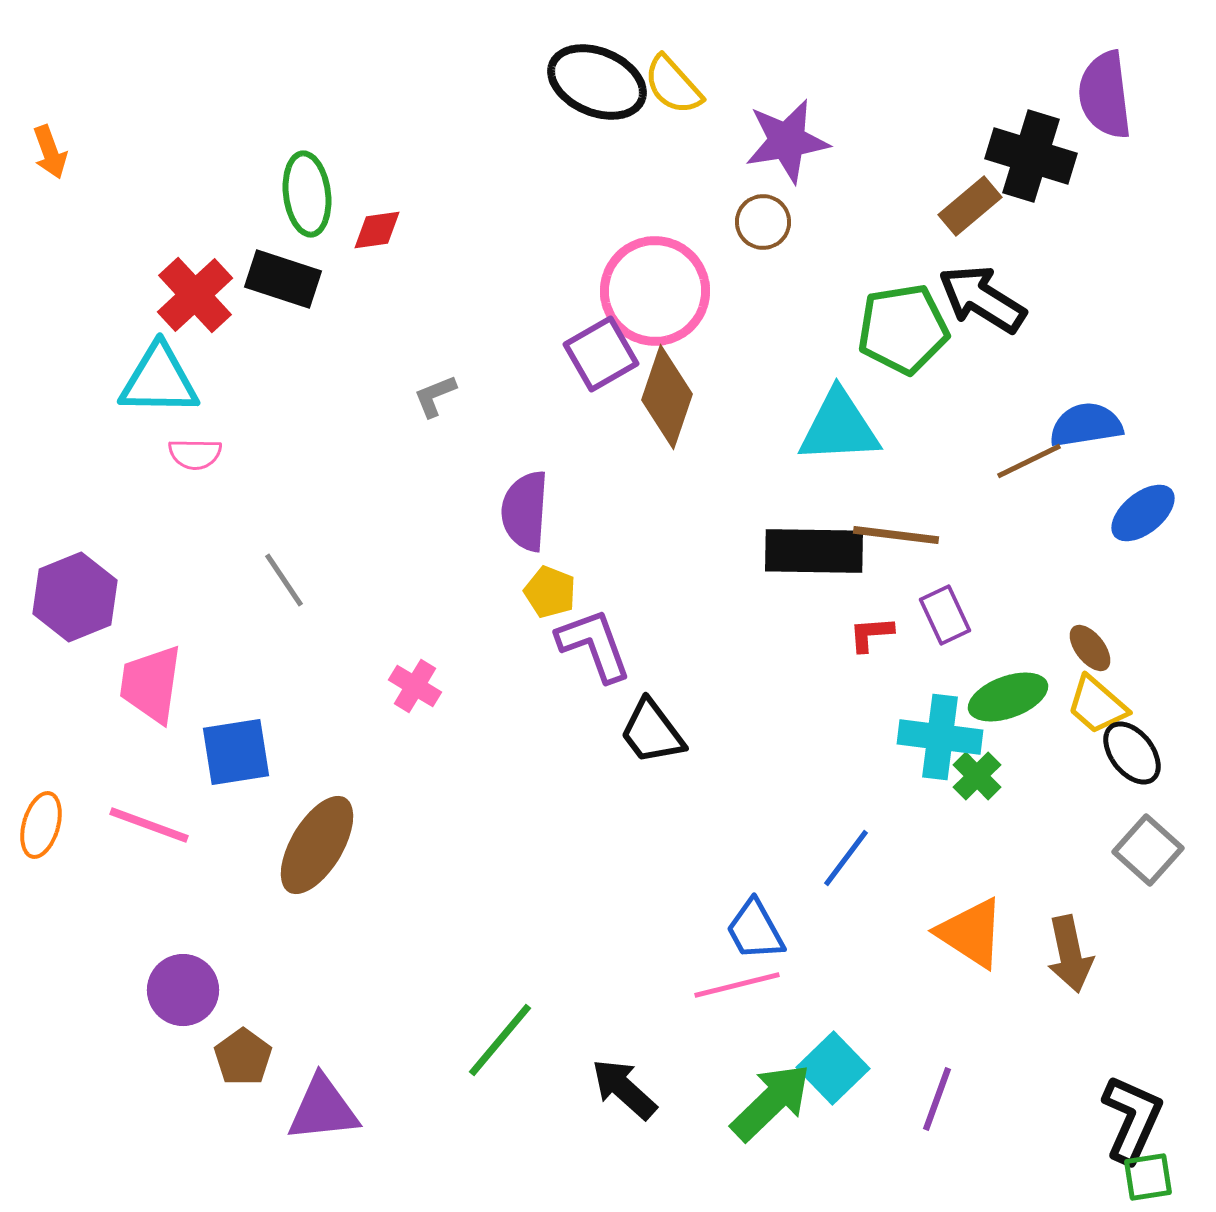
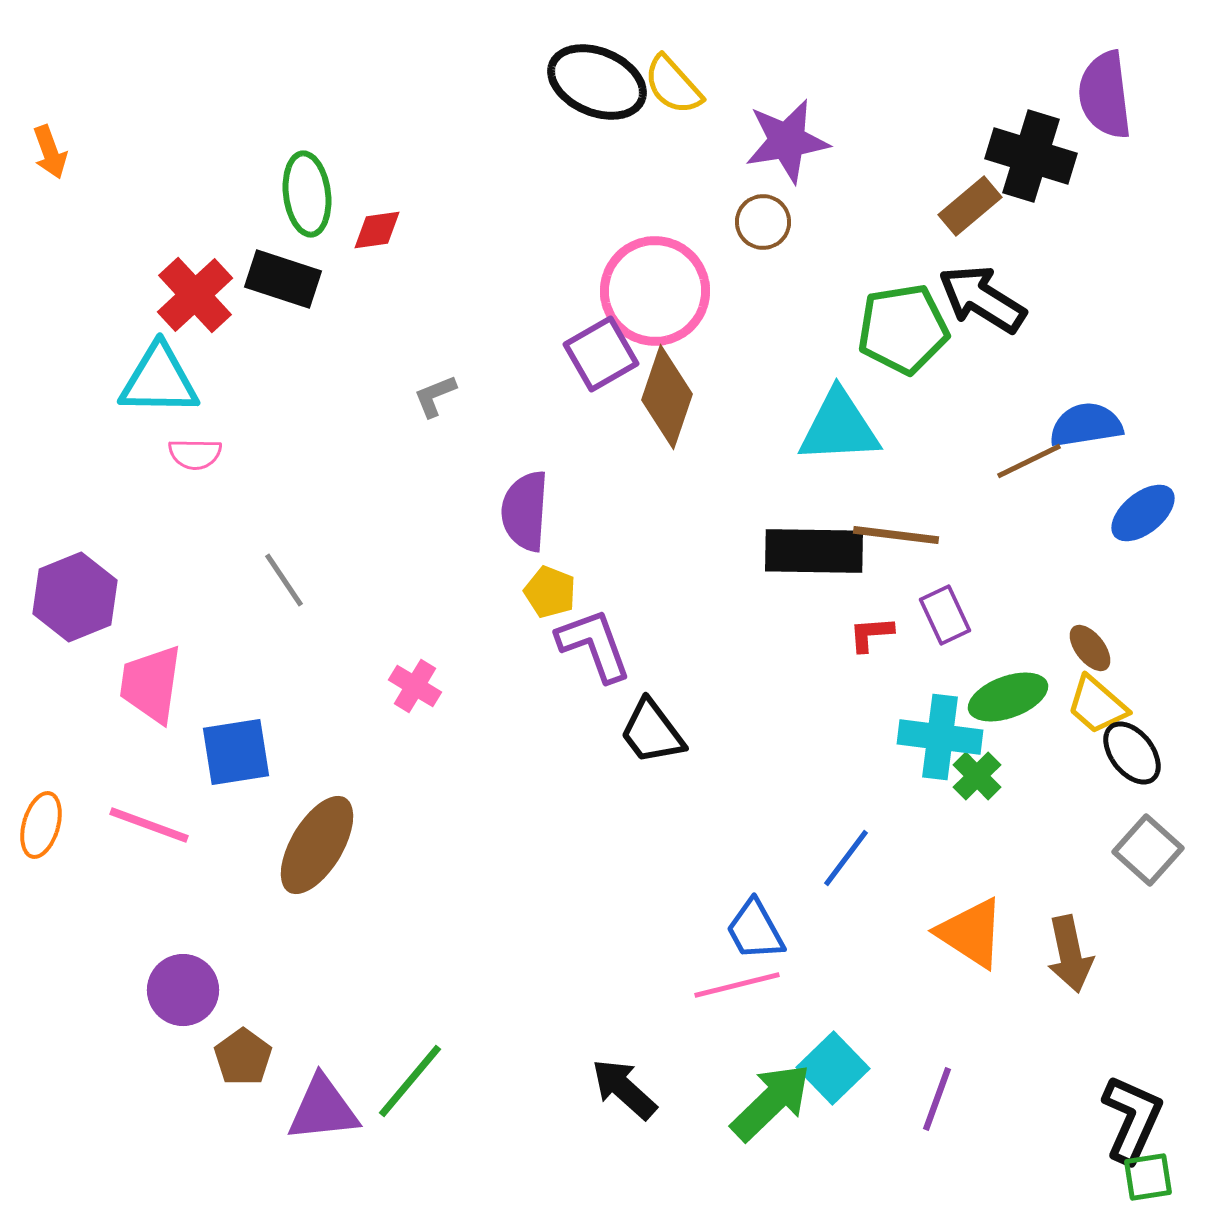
green line at (500, 1040): moved 90 px left, 41 px down
